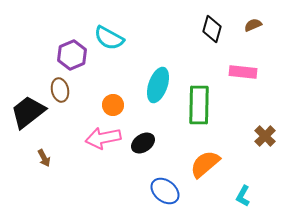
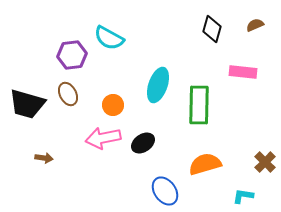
brown semicircle: moved 2 px right
purple hexagon: rotated 16 degrees clockwise
brown ellipse: moved 8 px right, 4 px down; rotated 15 degrees counterclockwise
black trapezoid: moved 1 px left, 8 px up; rotated 126 degrees counterclockwise
brown cross: moved 26 px down
brown arrow: rotated 54 degrees counterclockwise
orange semicircle: rotated 24 degrees clockwise
blue ellipse: rotated 16 degrees clockwise
cyan L-shape: rotated 70 degrees clockwise
